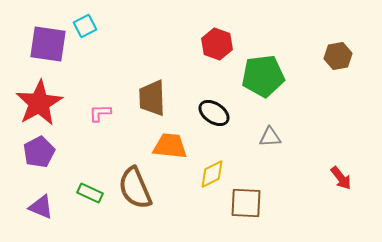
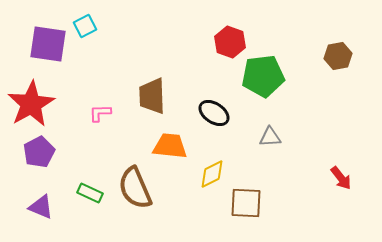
red hexagon: moved 13 px right, 2 px up
brown trapezoid: moved 2 px up
red star: moved 8 px left, 1 px down
